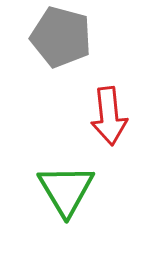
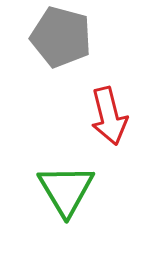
red arrow: rotated 8 degrees counterclockwise
